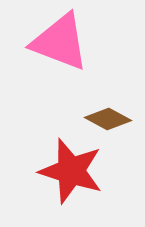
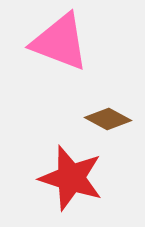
red star: moved 7 px down
